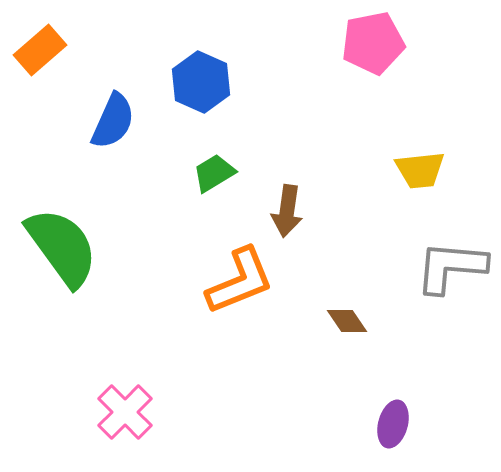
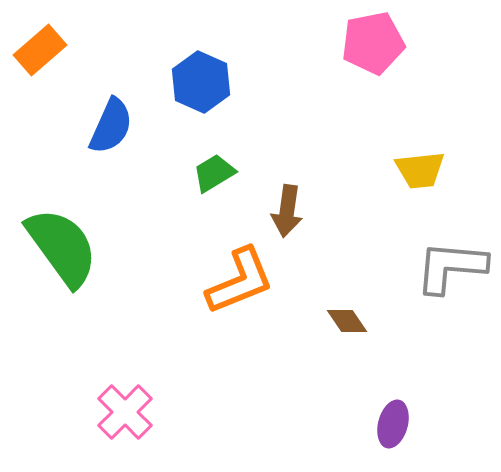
blue semicircle: moved 2 px left, 5 px down
